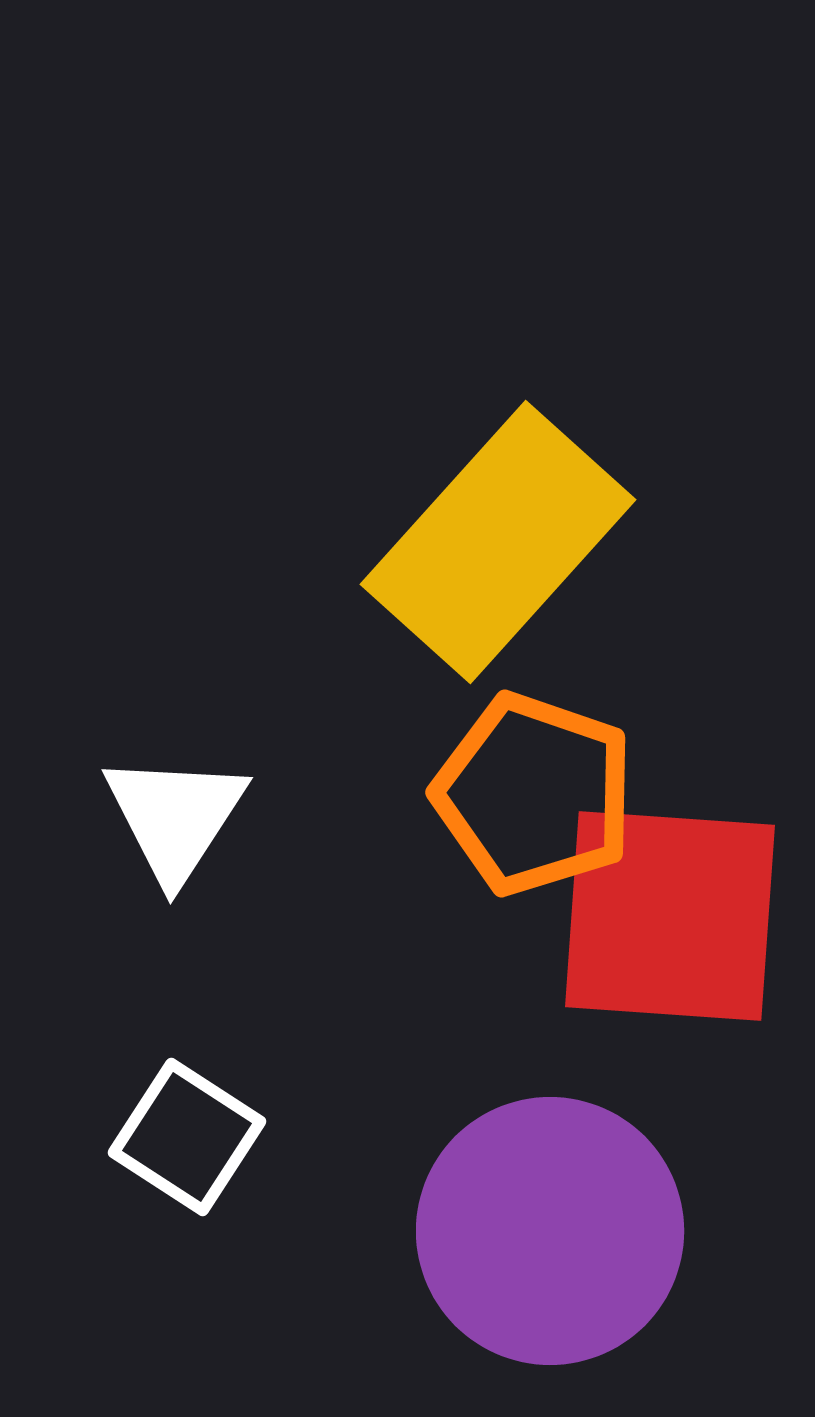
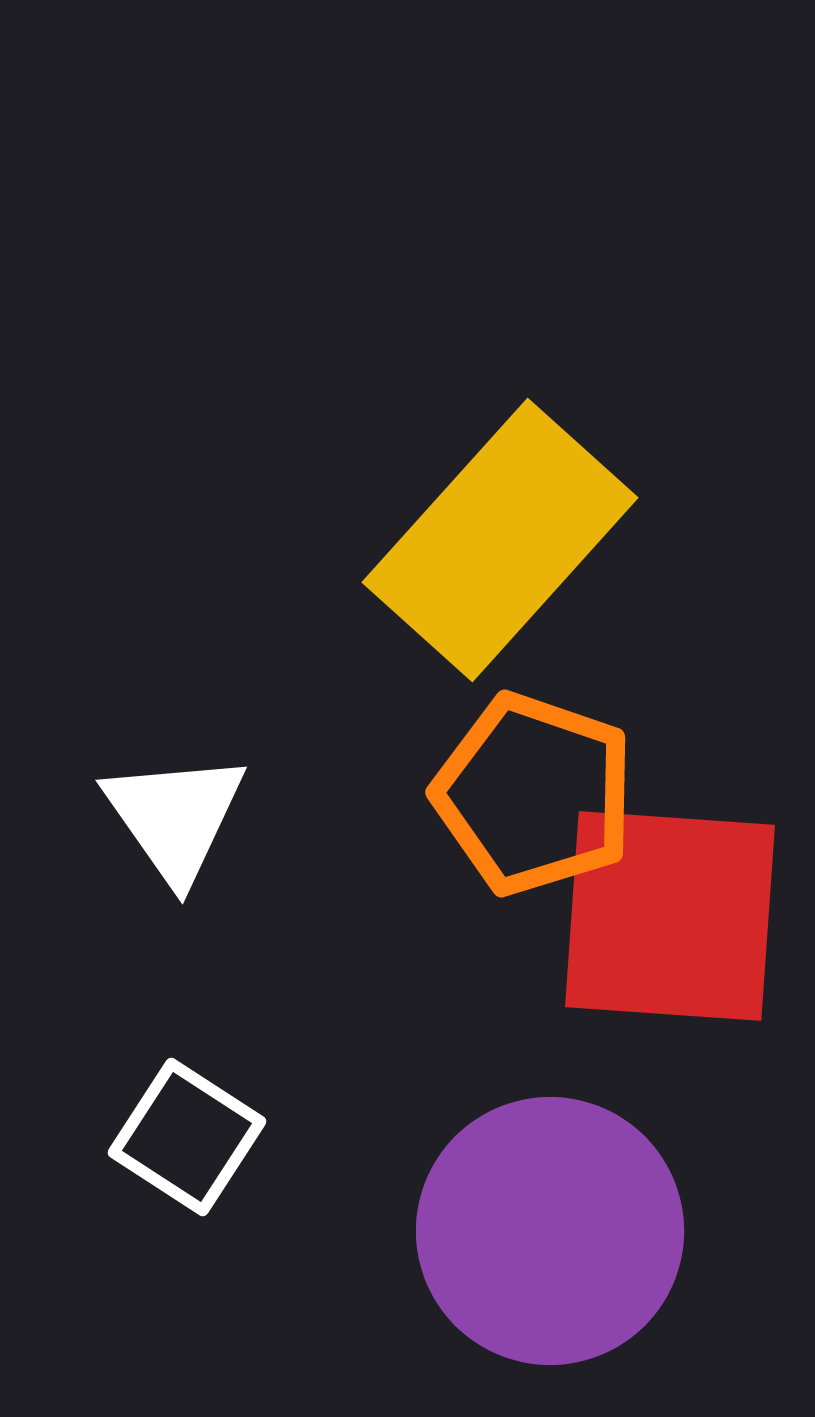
yellow rectangle: moved 2 px right, 2 px up
white triangle: rotated 8 degrees counterclockwise
